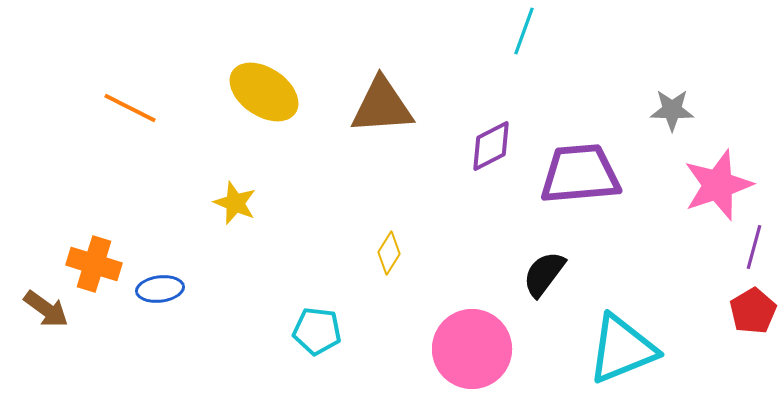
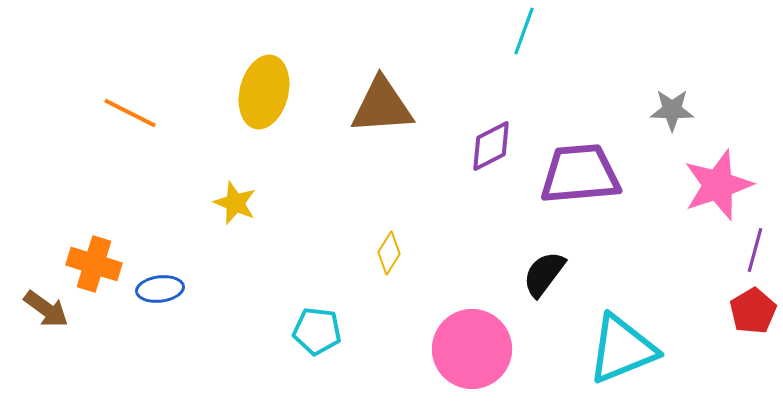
yellow ellipse: rotated 70 degrees clockwise
orange line: moved 5 px down
purple line: moved 1 px right, 3 px down
